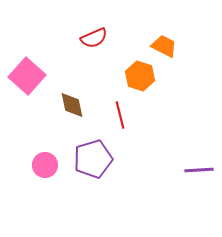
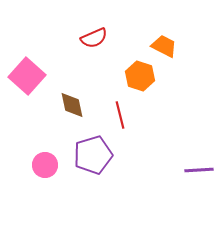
purple pentagon: moved 4 px up
